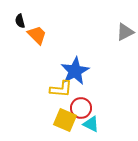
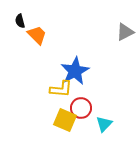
cyan triangle: moved 13 px right; rotated 48 degrees clockwise
